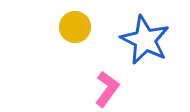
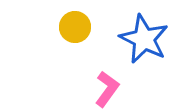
blue star: moved 1 px left, 1 px up
